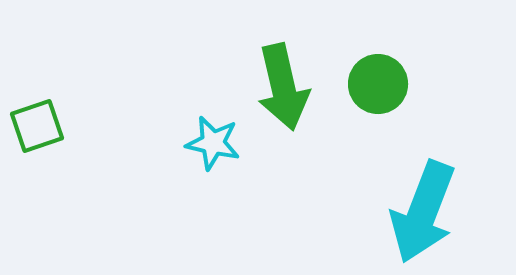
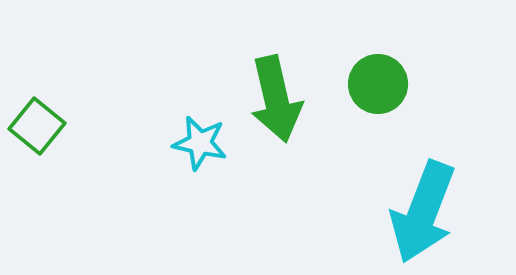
green arrow: moved 7 px left, 12 px down
green square: rotated 32 degrees counterclockwise
cyan star: moved 13 px left
